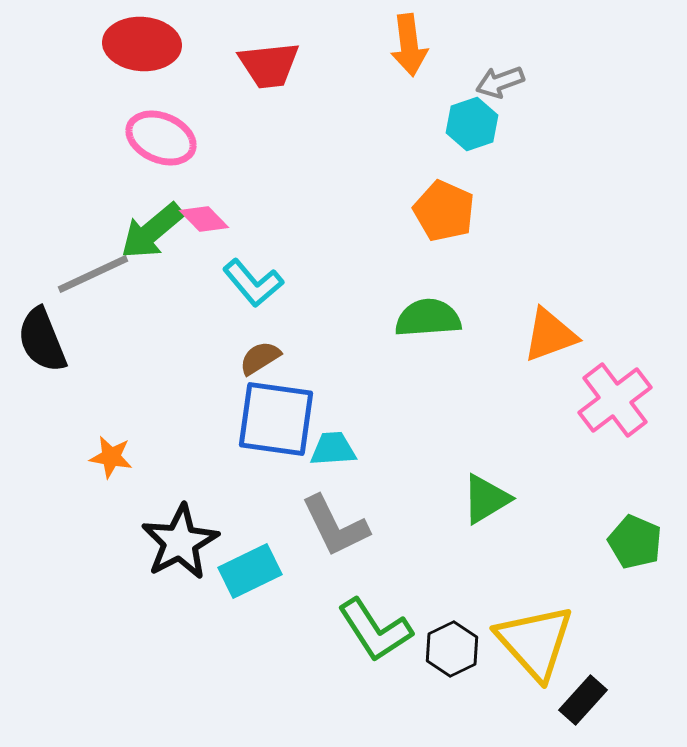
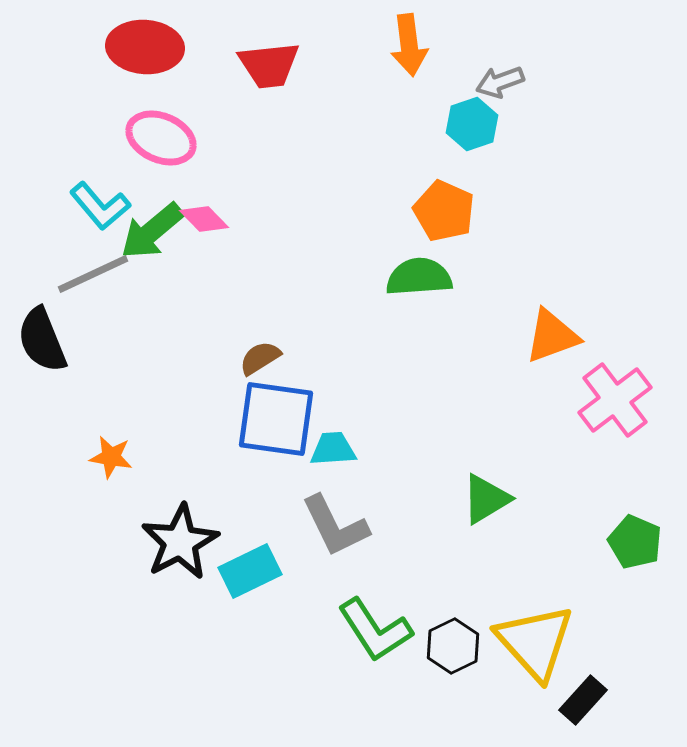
red ellipse: moved 3 px right, 3 px down
cyan L-shape: moved 153 px left, 77 px up
green semicircle: moved 9 px left, 41 px up
orange triangle: moved 2 px right, 1 px down
black hexagon: moved 1 px right, 3 px up
